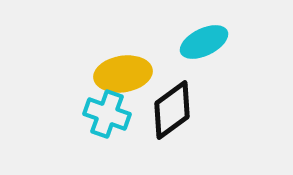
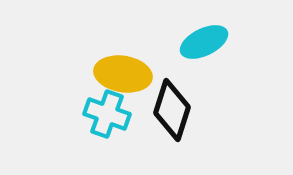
yellow ellipse: rotated 18 degrees clockwise
black diamond: rotated 36 degrees counterclockwise
